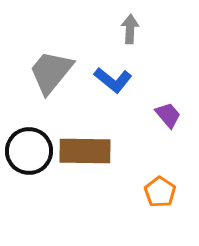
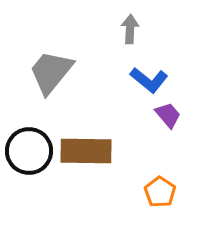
blue L-shape: moved 36 px right
brown rectangle: moved 1 px right
